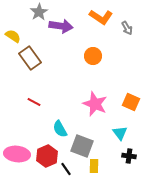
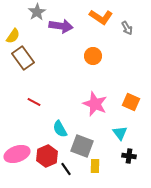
gray star: moved 2 px left
yellow semicircle: rotated 91 degrees clockwise
brown rectangle: moved 7 px left
pink ellipse: rotated 25 degrees counterclockwise
yellow rectangle: moved 1 px right
